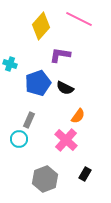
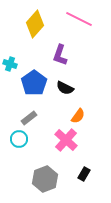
yellow diamond: moved 6 px left, 2 px up
purple L-shape: rotated 80 degrees counterclockwise
blue pentagon: moved 4 px left; rotated 15 degrees counterclockwise
gray rectangle: moved 2 px up; rotated 28 degrees clockwise
black rectangle: moved 1 px left
